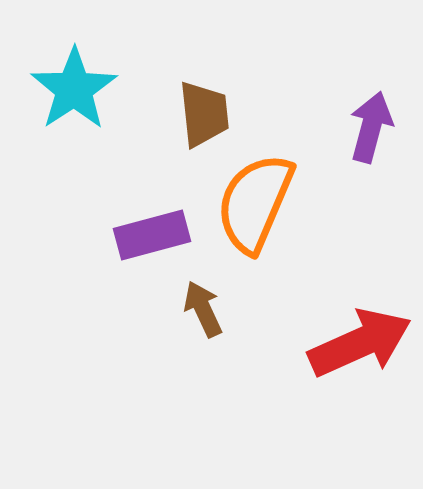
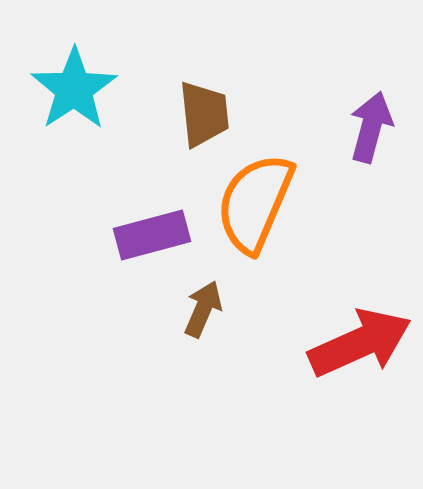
brown arrow: rotated 48 degrees clockwise
